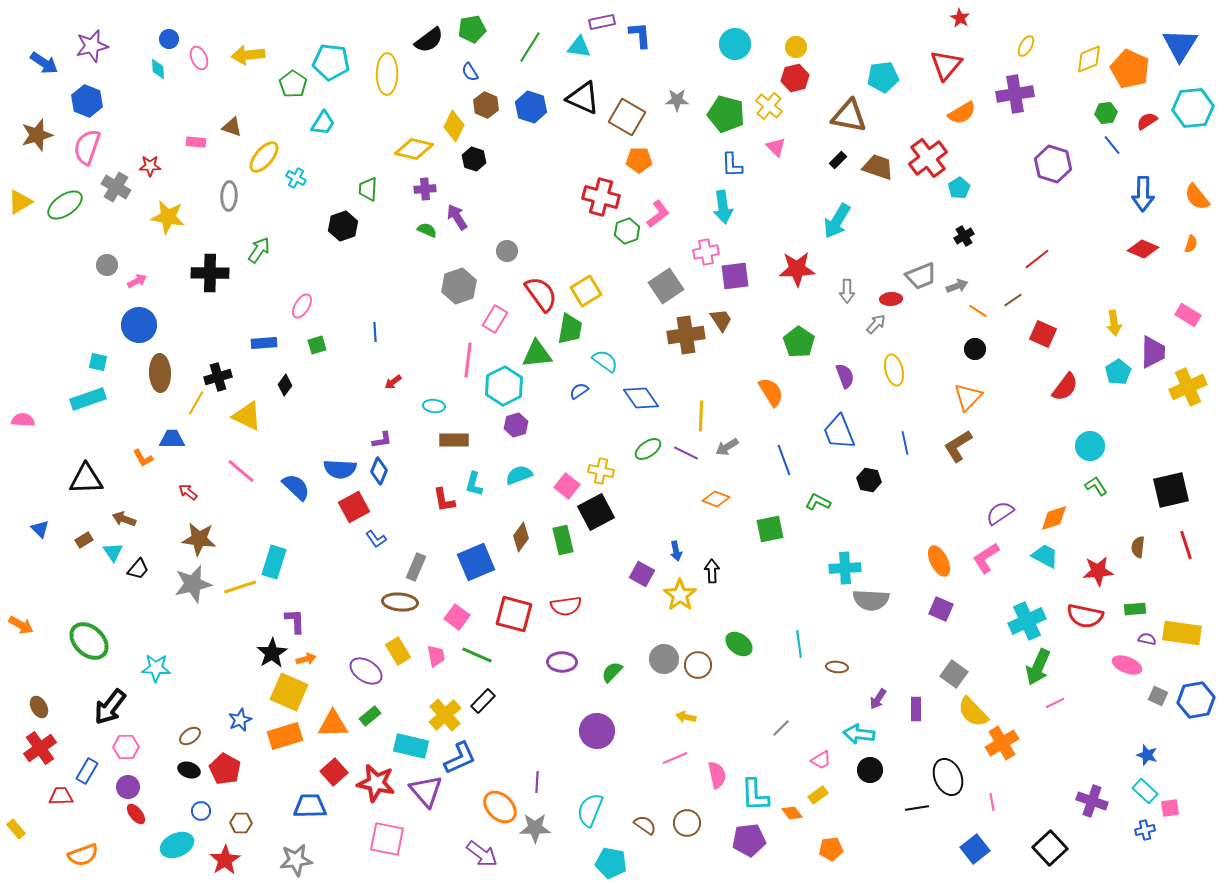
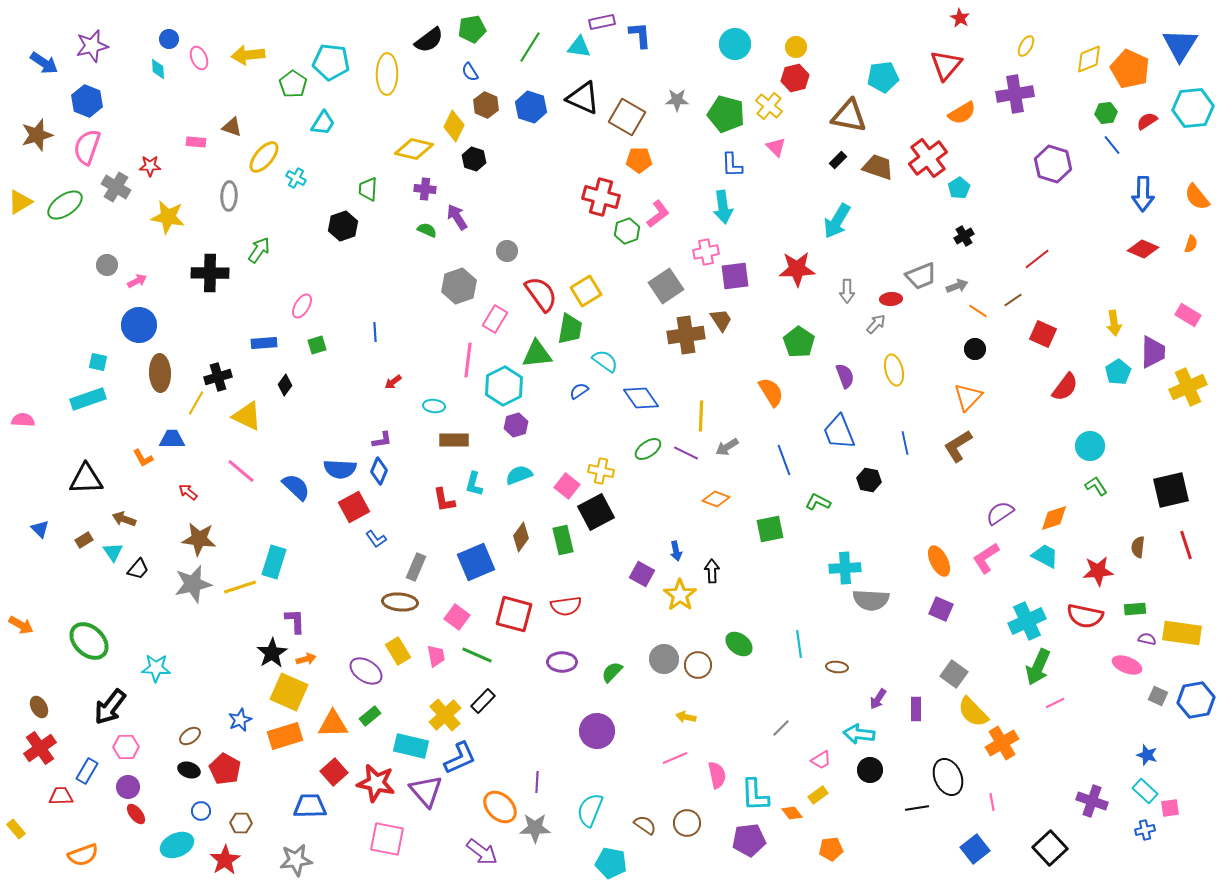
purple cross at (425, 189): rotated 10 degrees clockwise
purple arrow at (482, 854): moved 2 px up
